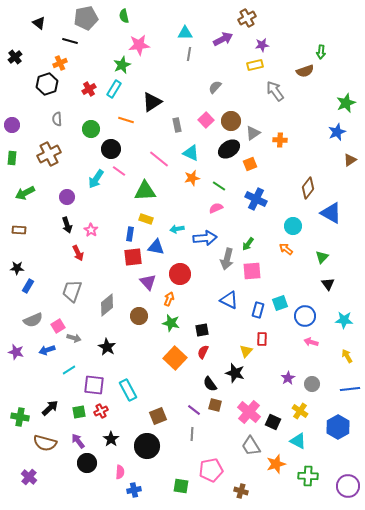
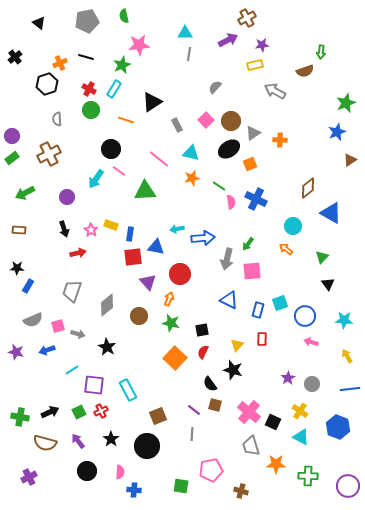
gray pentagon at (86, 18): moved 1 px right, 3 px down
purple arrow at (223, 39): moved 5 px right, 1 px down
black line at (70, 41): moved 16 px right, 16 px down
red cross at (89, 89): rotated 32 degrees counterclockwise
gray arrow at (275, 91): rotated 25 degrees counterclockwise
purple circle at (12, 125): moved 11 px down
gray rectangle at (177, 125): rotated 16 degrees counterclockwise
green circle at (91, 129): moved 19 px up
cyan triangle at (191, 153): rotated 12 degrees counterclockwise
green rectangle at (12, 158): rotated 48 degrees clockwise
brown diamond at (308, 188): rotated 15 degrees clockwise
pink semicircle at (216, 208): moved 15 px right, 6 px up; rotated 104 degrees clockwise
yellow rectangle at (146, 219): moved 35 px left, 6 px down
black arrow at (67, 225): moved 3 px left, 4 px down
blue arrow at (205, 238): moved 2 px left
red arrow at (78, 253): rotated 77 degrees counterclockwise
pink square at (58, 326): rotated 16 degrees clockwise
gray arrow at (74, 338): moved 4 px right, 4 px up
yellow triangle at (246, 351): moved 9 px left, 6 px up
cyan line at (69, 370): moved 3 px right
black star at (235, 373): moved 2 px left, 3 px up
black arrow at (50, 408): moved 4 px down; rotated 18 degrees clockwise
green square at (79, 412): rotated 16 degrees counterclockwise
blue hexagon at (338, 427): rotated 10 degrees counterclockwise
cyan triangle at (298, 441): moved 3 px right, 4 px up
gray trapezoid at (251, 446): rotated 15 degrees clockwise
black circle at (87, 463): moved 8 px down
orange star at (276, 464): rotated 18 degrees clockwise
purple cross at (29, 477): rotated 21 degrees clockwise
blue cross at (134, 490): rotated 16 degrees clockwise
